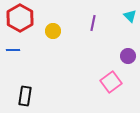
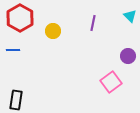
black rectangle: moved 9 px left, 4 px down
